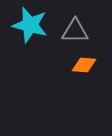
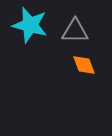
orange diamond: rotated 65 degrees clockwise
